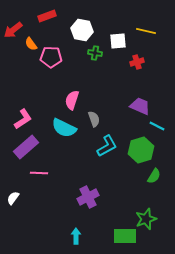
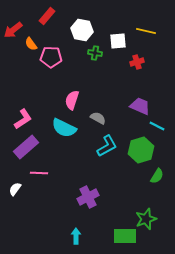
red rectangle: rotated 30 degrees counterclockwise
gray semicircle: moved 4 px right, 1 px up; rotated 42 degrees counterclockwise
green semicircle: moved 3 px right
white semicircle: moved 2 px right, 9 px up
